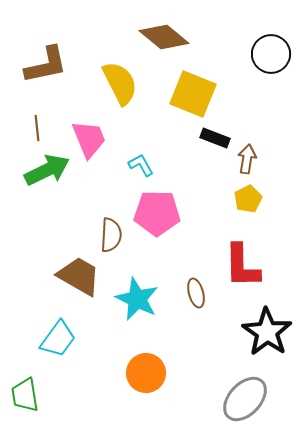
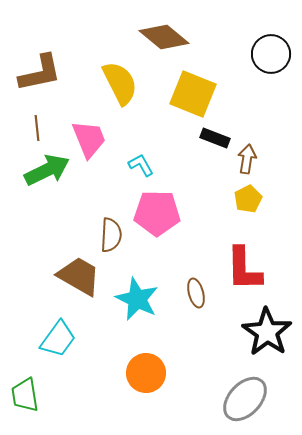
brown L-shape: moved 6 px left, 8 px down
red L-shape: moved 2 px right, 3 px down
